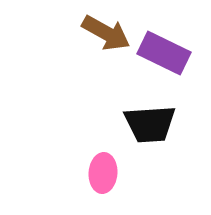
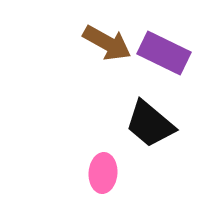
brown arrow: moved 1 px right, 10 px down
black trapezoid: rotated 44 degrees clockwise
